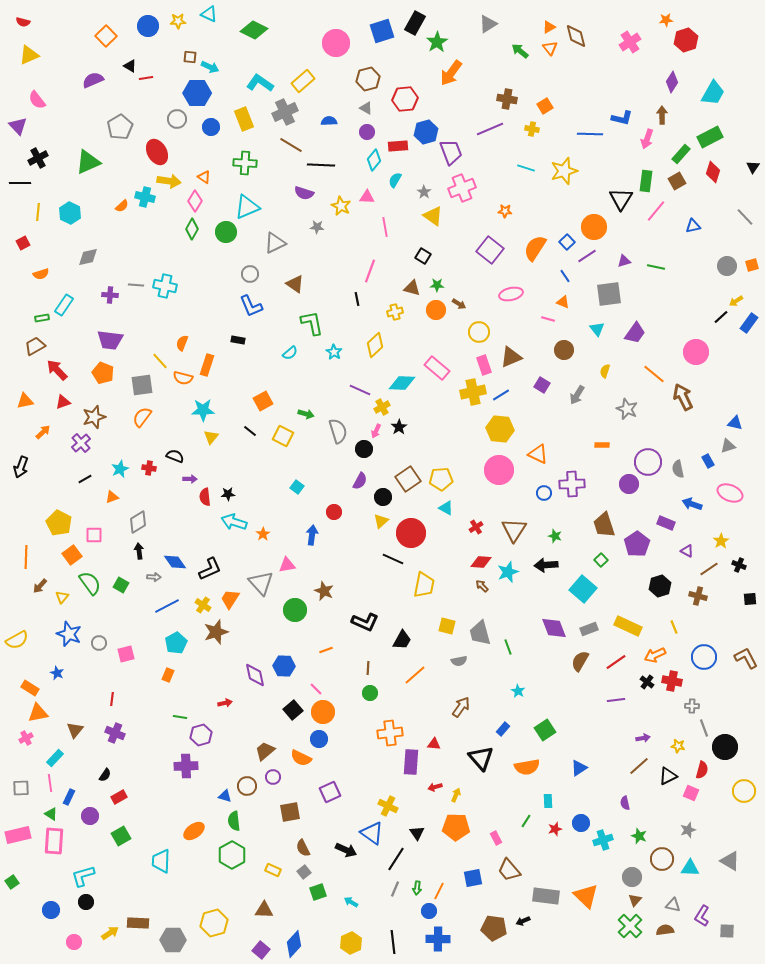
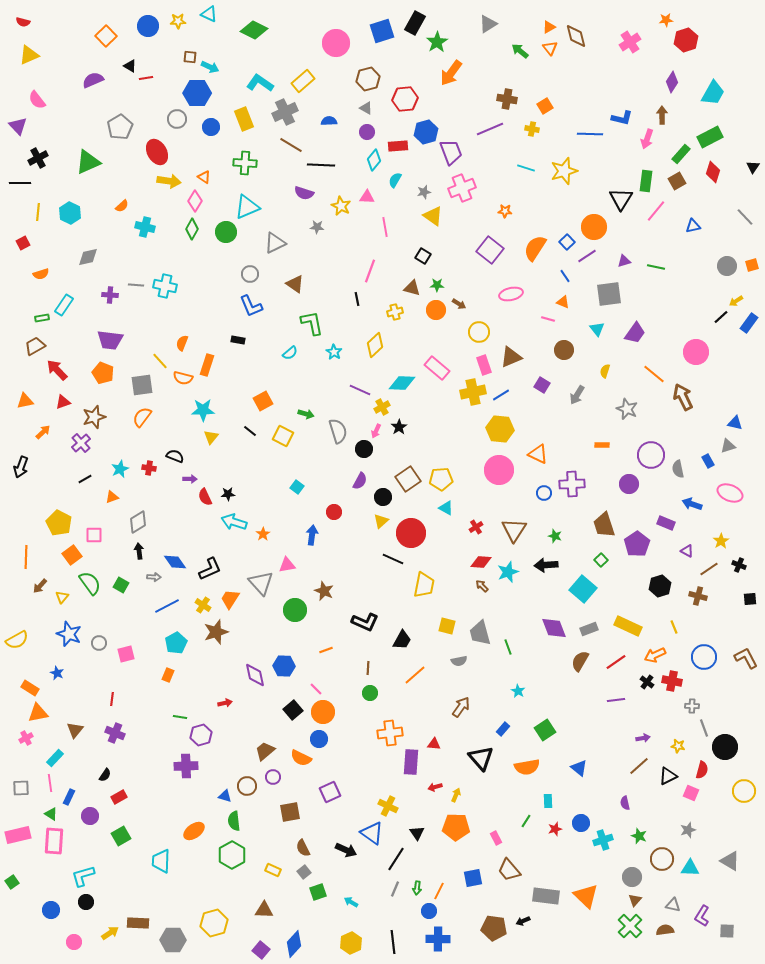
gray star at (424, 192): rotated 24 degrees clockwise
cyan cross at (145, 197): moved 30 px down
purple circle at (648, 462): moved 3 px right, 7 px up
red semicircle at (205, 497): rotated 18 degrees counterclockwise
blue triangle at (579, 768): rotated 48 degrees counterclockwise
